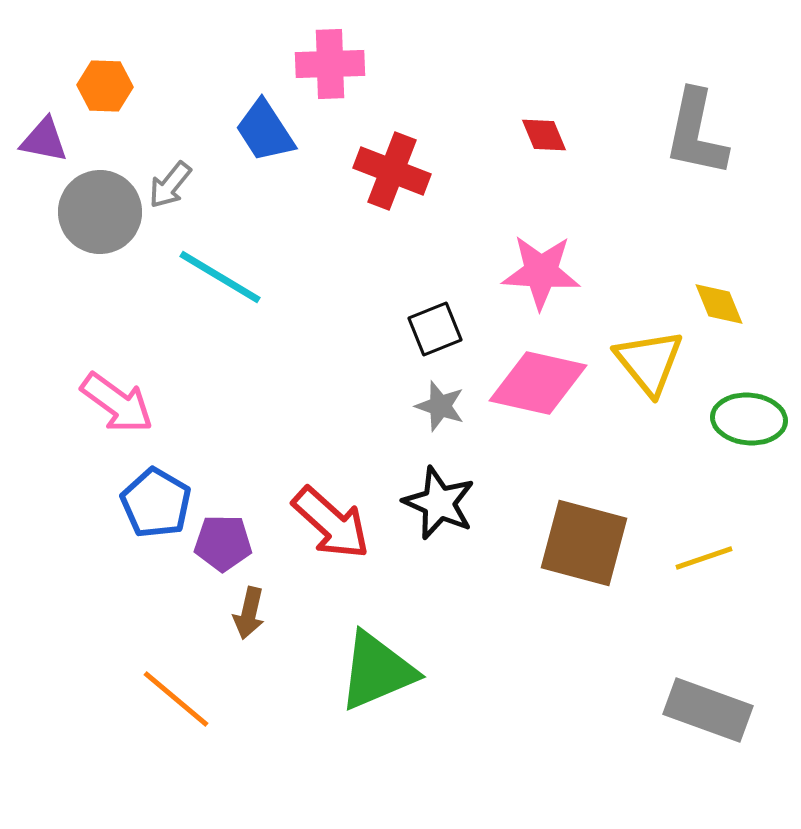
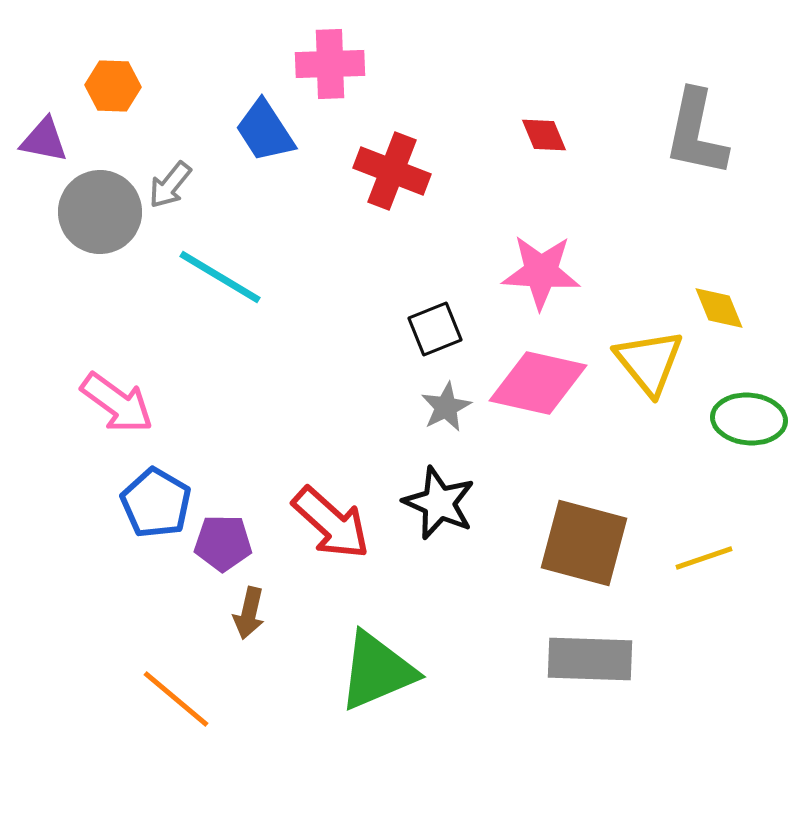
orange hexagon: moved 8 px right
yellow diamond: moved 4 px down
gray star: moved 6 px right, 1 px down; rotated 27 degrees clockwise
gray rectangle: moved 118 px left, 51 px up; rotated 18 degrees counterclockwise
